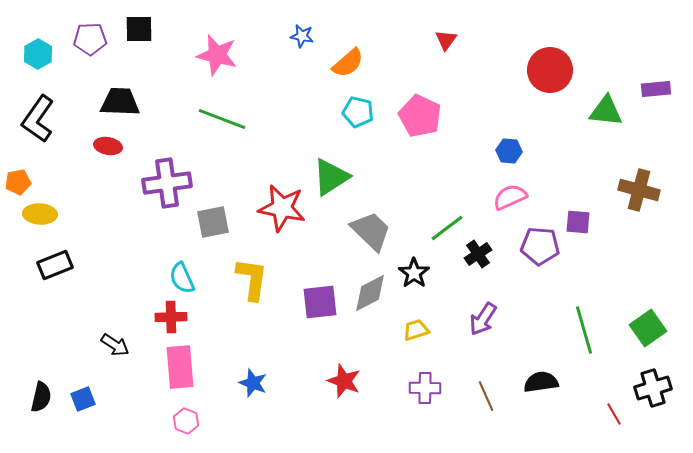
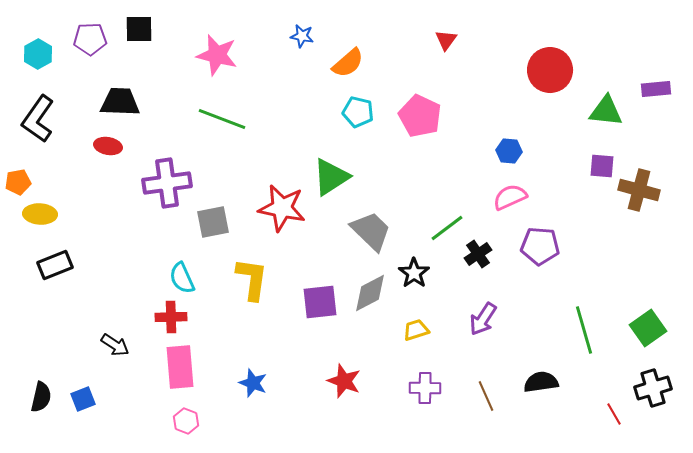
purple square at (578, 222): moved 24 px right, 56 px up
